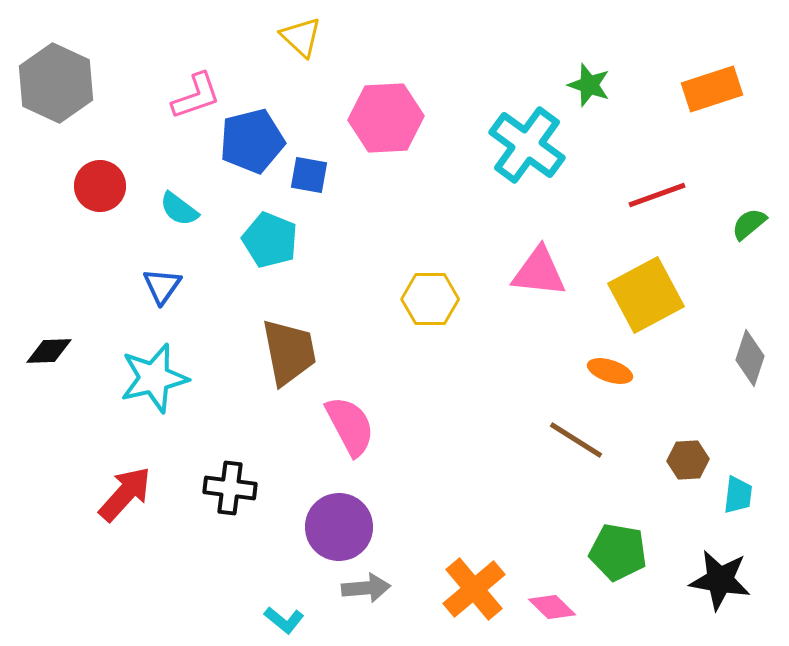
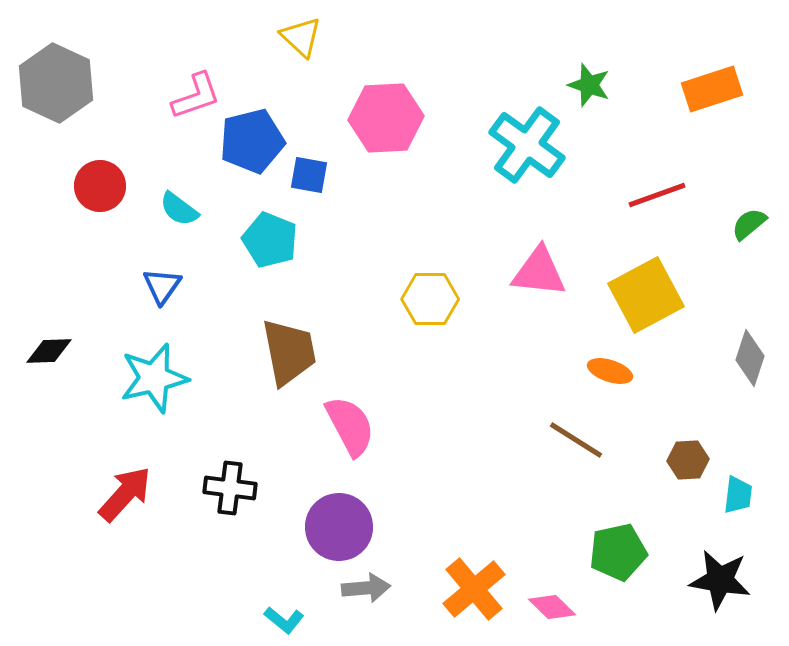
green pentagon: rotated 22 degrees counterclockwise
